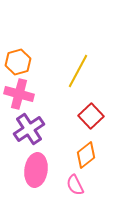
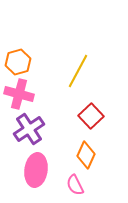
orange diamond: rotated 28 degrees counterclockwise
